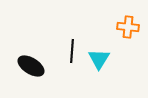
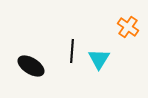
orange cross: rotated 30 degrees clockwise
